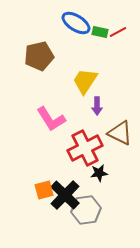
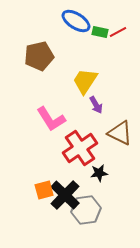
blue ellipse: moved 2 px up
purple arrow: moved 1 px left, 1 px up; rotated 30 degrees counterclockwise
red cross: moved 5 px left; rotated 8 degrees counterclockwise
